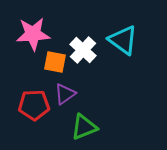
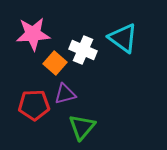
cyan triangle: moved 2 px up
white cross: rotated 20 degrees counterclockwise
orange square: moved 1 px down; rotated 30 degrees clockwise
purple triangle: rotated 20 degrees clockwise
green triangle: moved 2 px left; rotated 28 degrees counterclockwise
